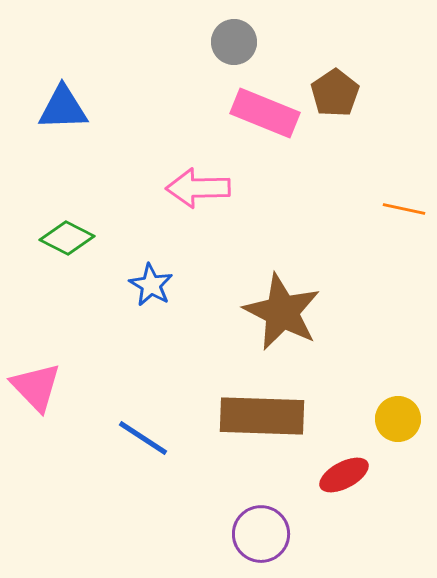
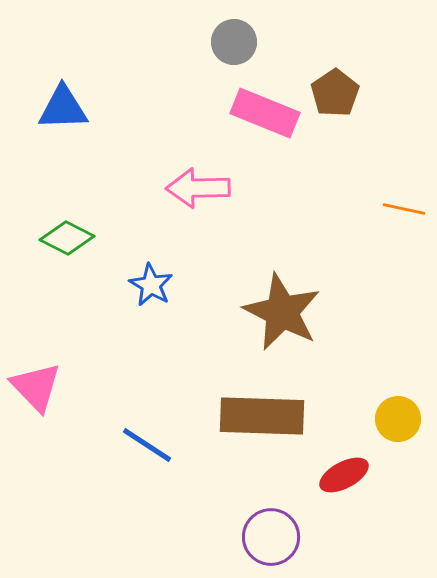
blue line: moved 4 px right, 7 px down
purple circle: moved 10 px right, 3 px down
